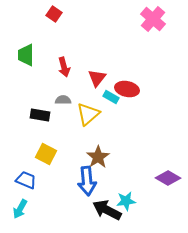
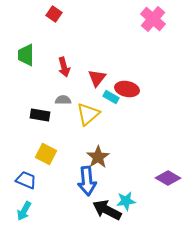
cyan arrow: moved 4 px right, 2 px down
